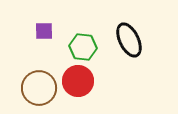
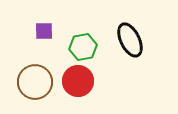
black ellipse: moved 1 px right
green hexagon: rotated 16 degrees counterclockwise
brown circle: moved 4 px left, 6 px up
